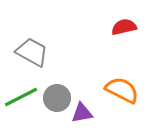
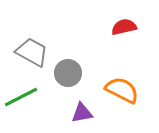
gray circle: moved 11 px right, 25 px up
